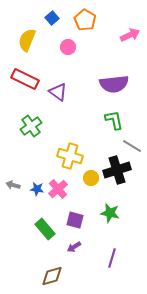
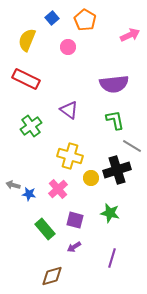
red rectangle: moved 1 px right
purple triangle: moved 11 px right, 18 px down
green L-shape: moved 1 px right
blue star: moved 8 px left, 5 px down
